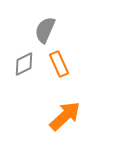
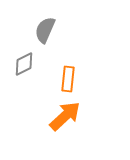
orange rectangle: moved 9 px right, 15 px down; rotated 30 degrees clockwise
